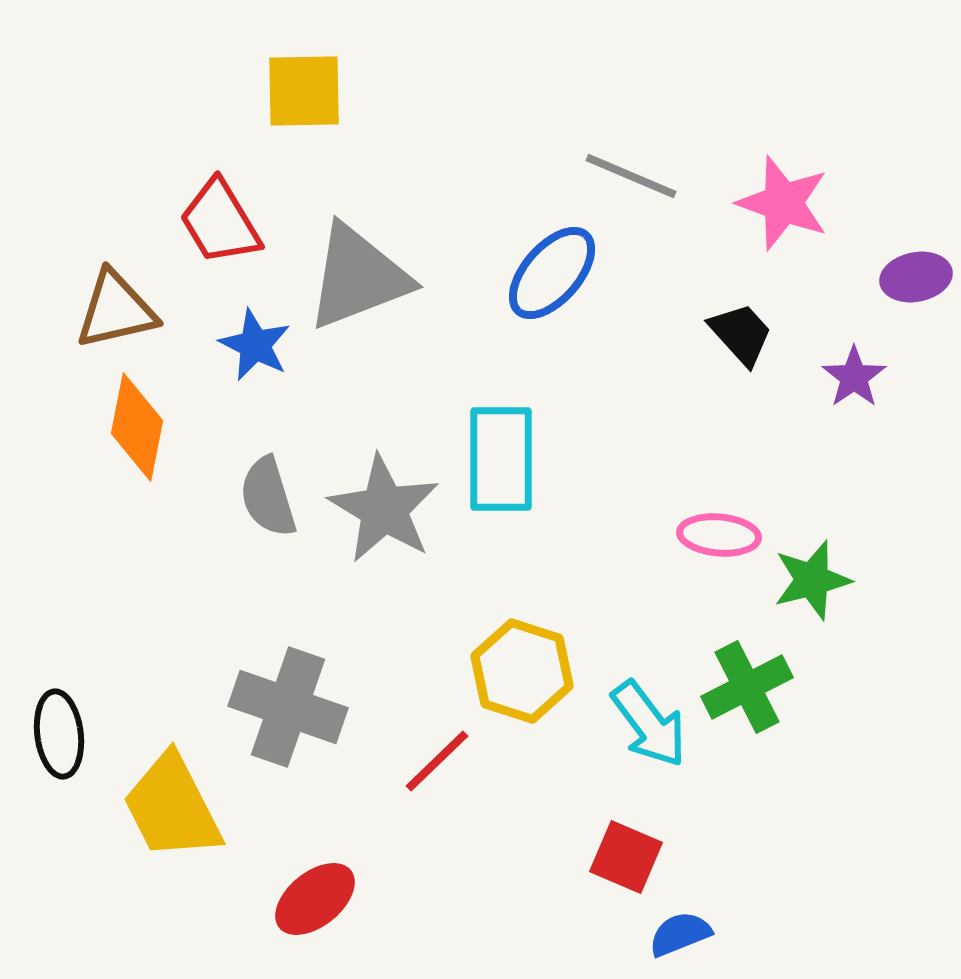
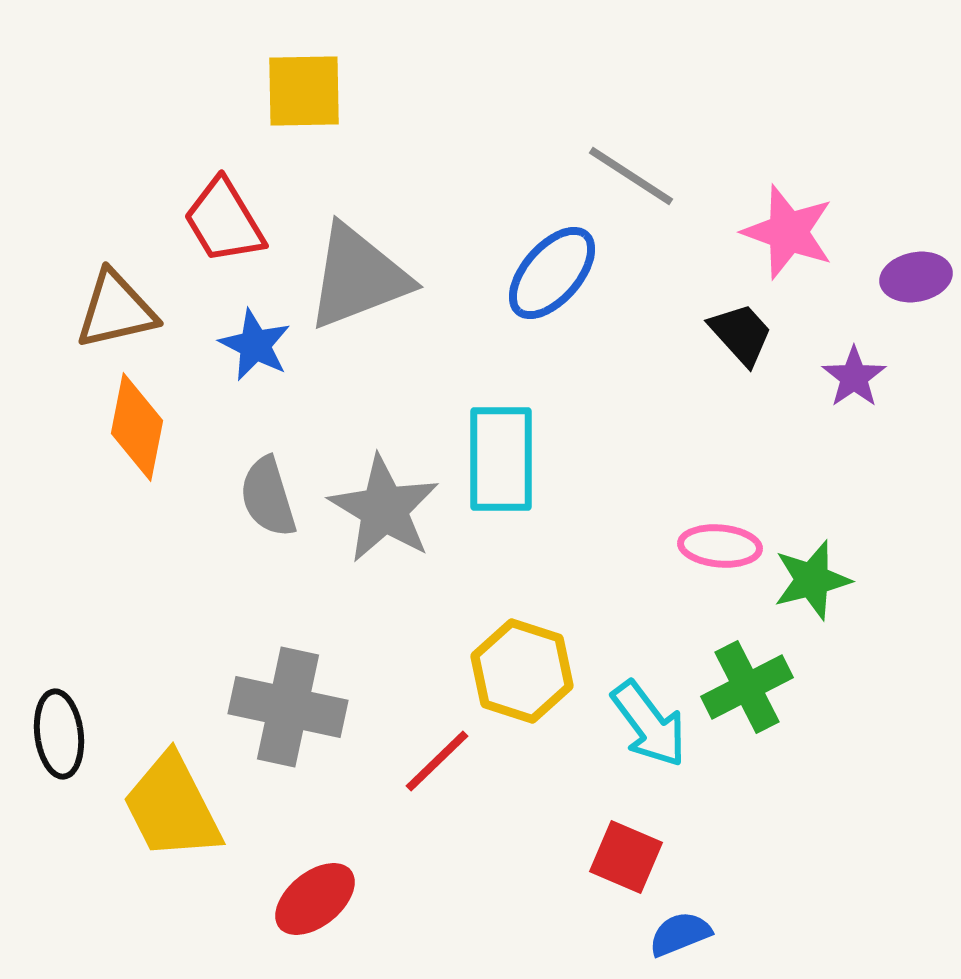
gray line: rotated 10 degrees clockwise
pink star: moved 5 px right, 29 px down
red trapezoid: moved 4 px right, 1 px up
pink ellipse: moved 1 px right, 11 px down
gray cross: rotated 7 degrees counterclockwise
